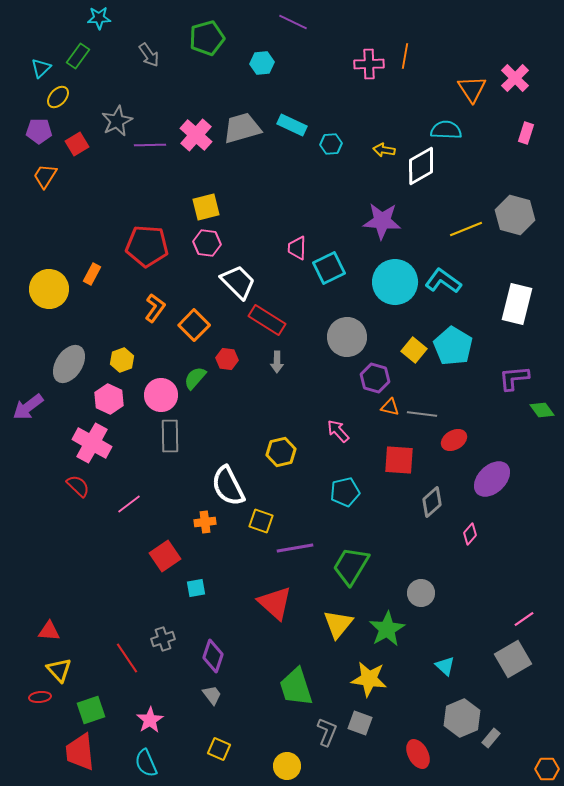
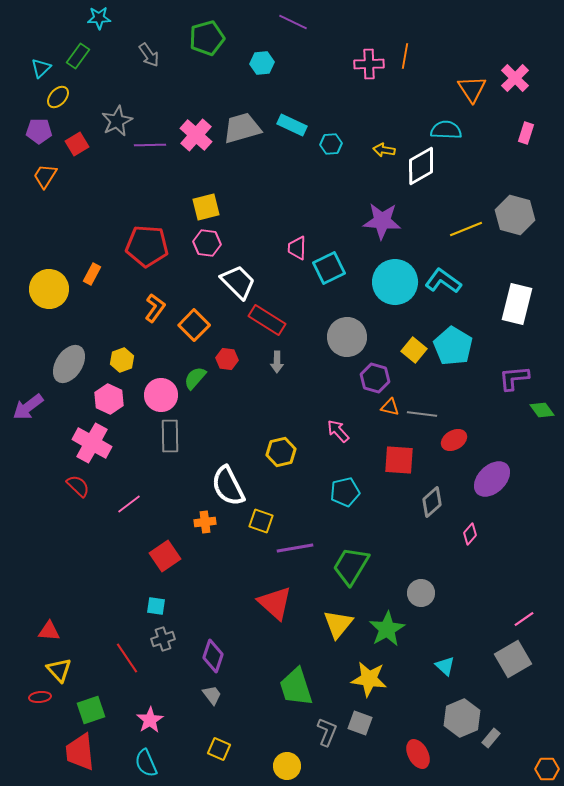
cyan square at (196, 588): moved 40 px left, 18 px down; rotated 18 degrees clockwise
